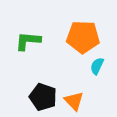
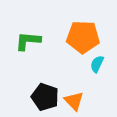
cyan semicircle: moved 2 px up
black pentagon: moved 2 px right
